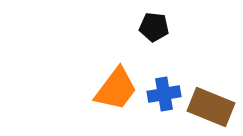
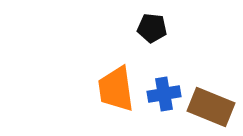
black pentagon: moved 2 px left, 1 px down
orange trapezoid: rotated 135 degrees clockwise
